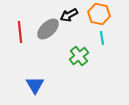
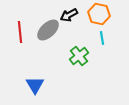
gray ellipse: moved 1 px down
